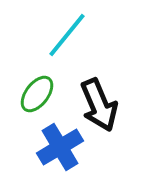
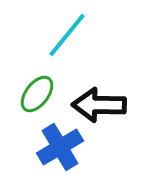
black arrow: rotated 114 degrees clockwise
